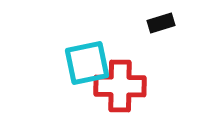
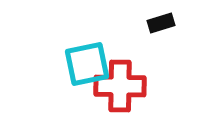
cyan square: moved 1 px down
